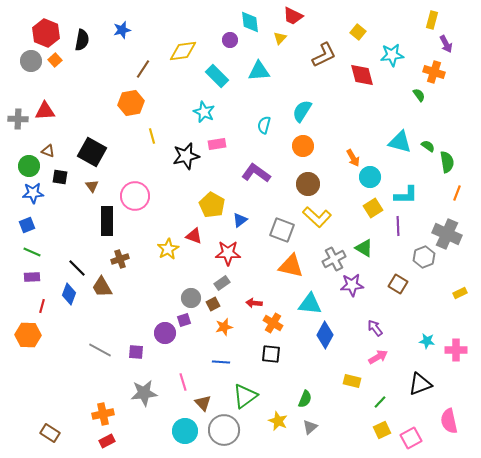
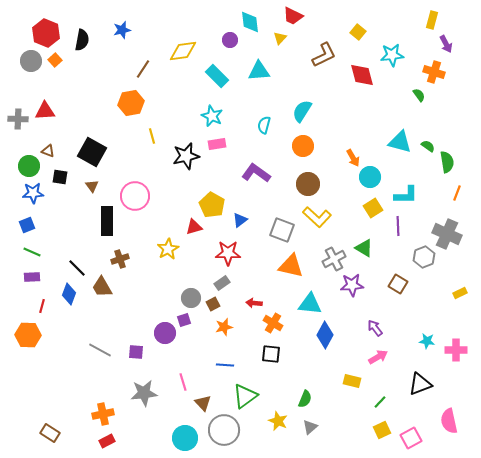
cyan star at (204, 112): moved 8 px right, 4 px down
red triangle at (194, 236): moved 9 px up; rotated 36 degrees counterclockwise
blue line at (221, 362): moved 4 px right, 3 px down
cyan circle at (185, 431): moved 7 px down
